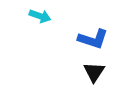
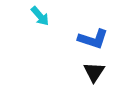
cyan arrow: rotated 30 degrees clockwise
